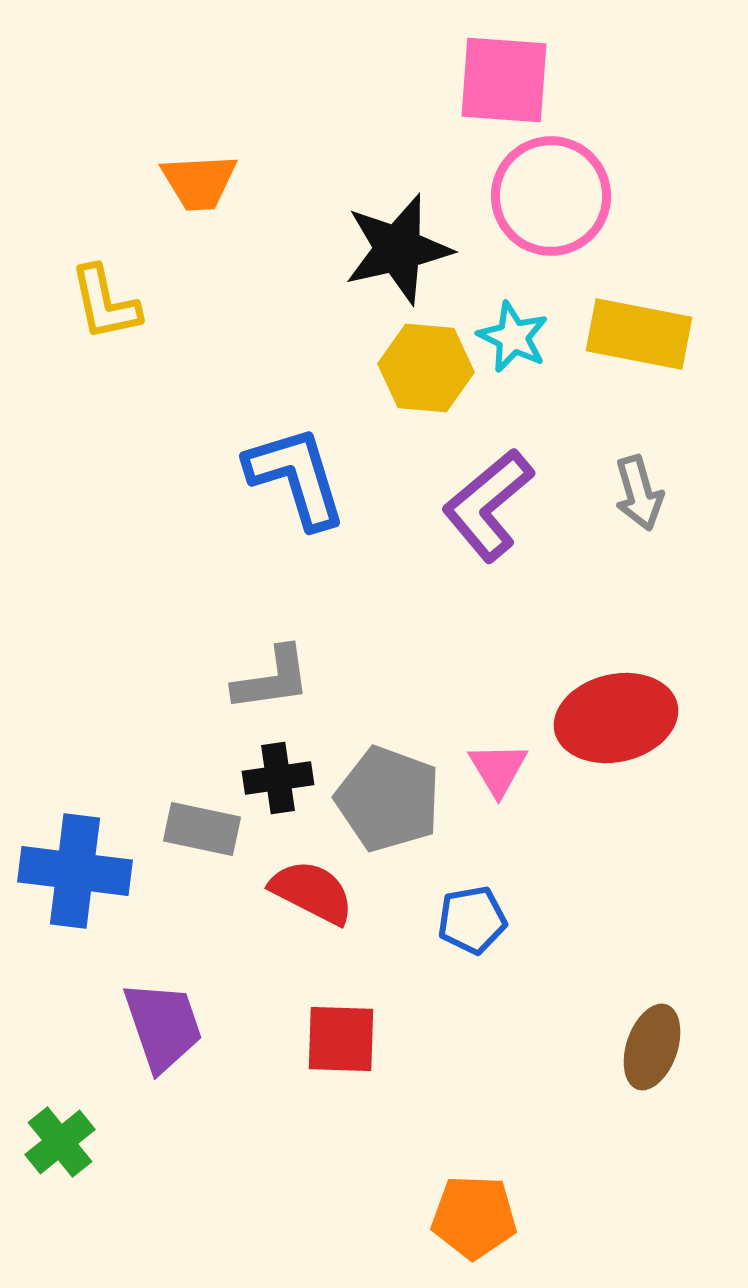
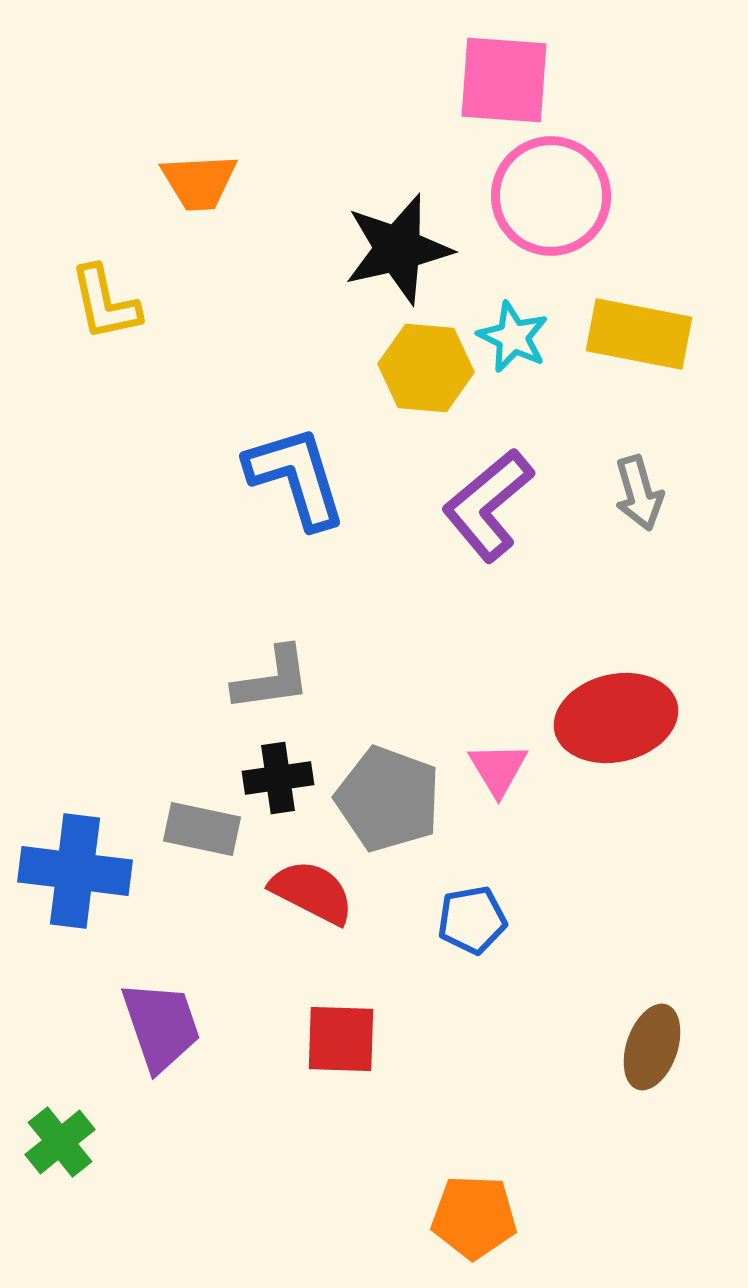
purple trapezoid: moved 2 px left
